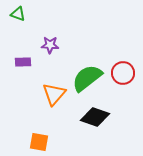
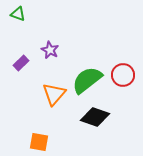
purple star: moved 5 px down; rotated 24 degrees clockwise
purple rectangle: moved 2 px left, 1 px down; rotated 42 degrees counterclockwise
red circle: moved 2 px down
green semicircle: moved 2 px down
